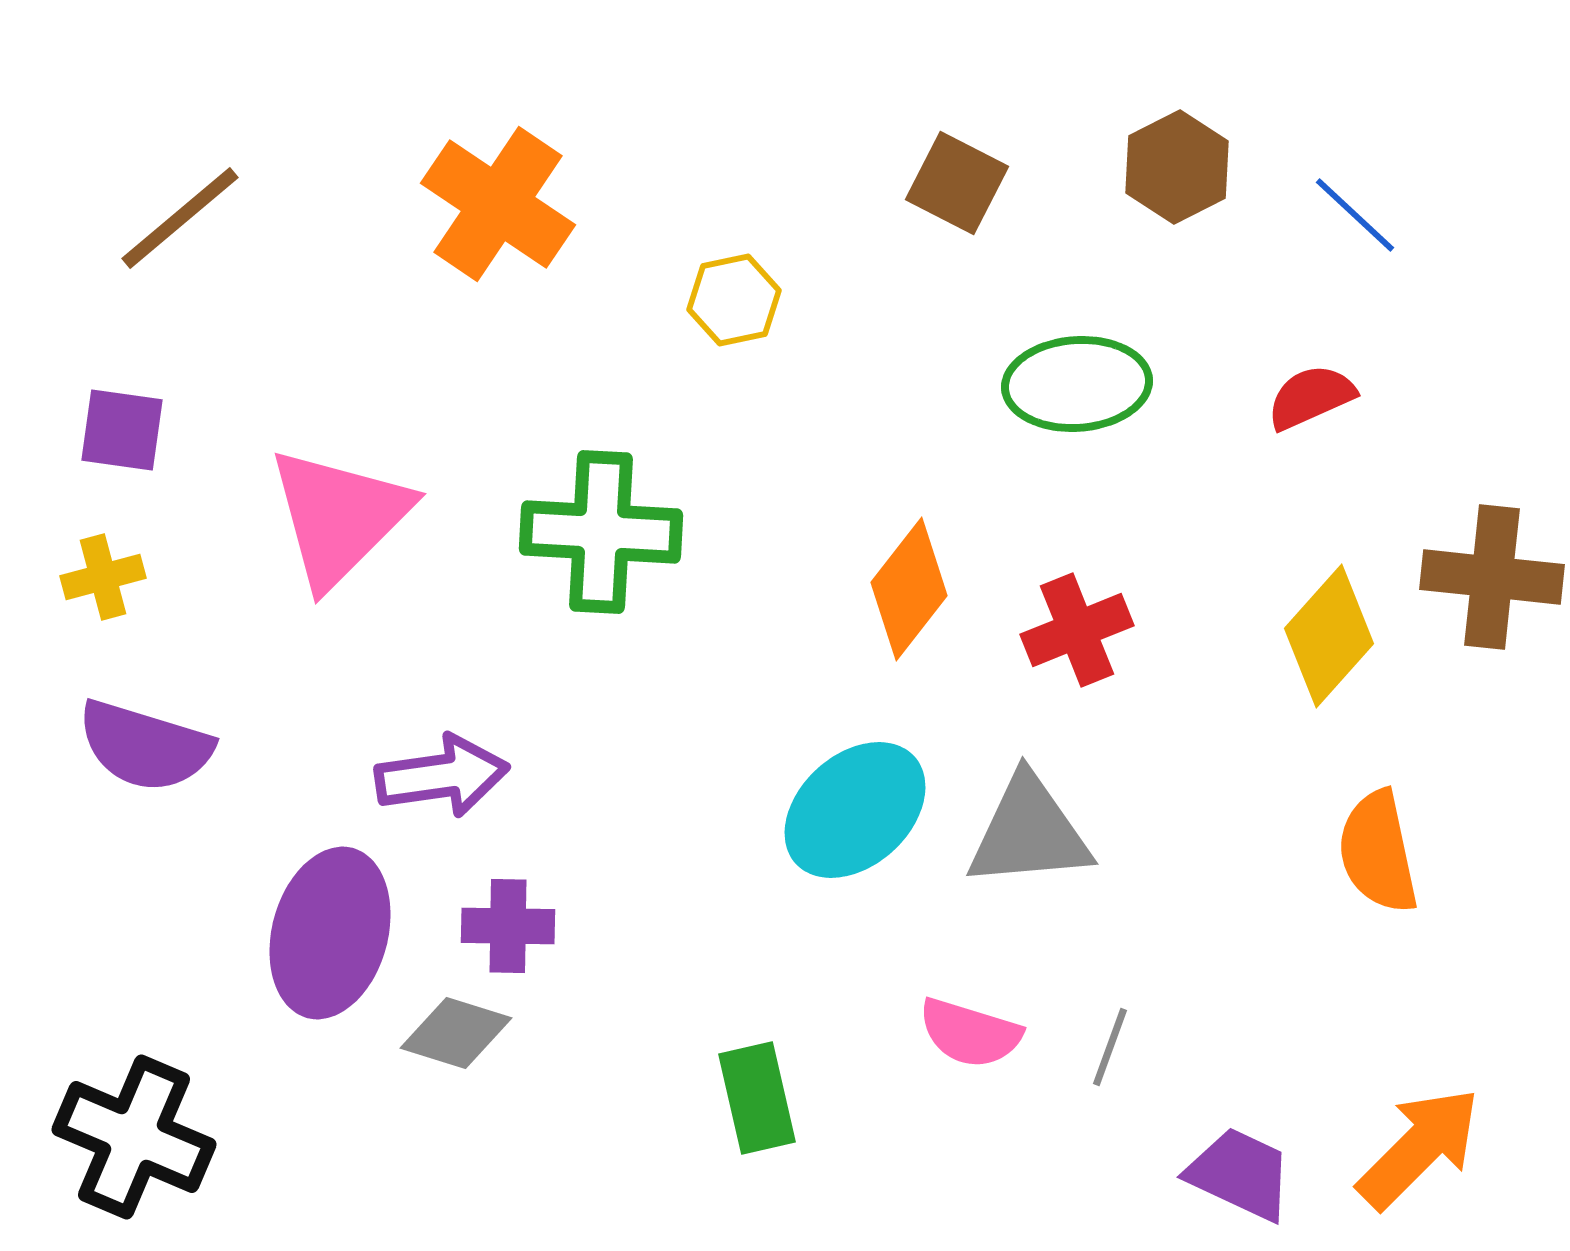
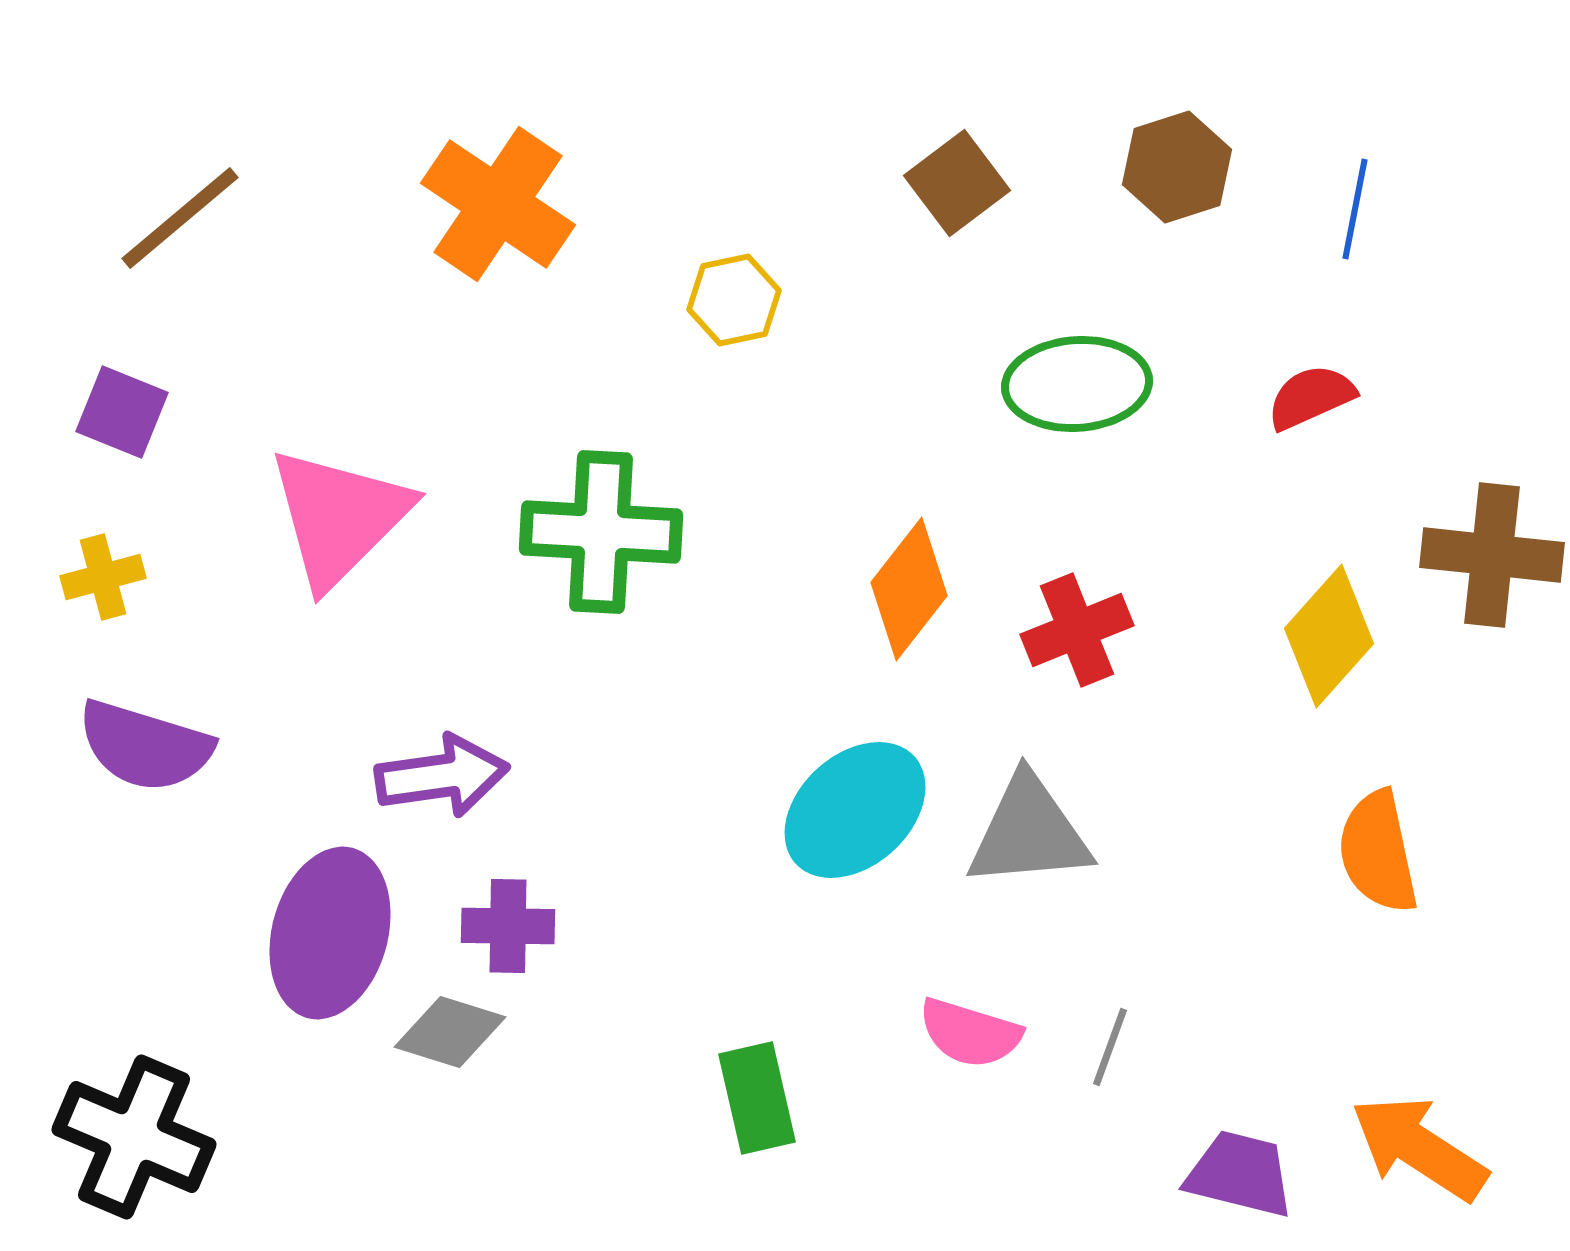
brown hexagon: rotated 9 degrees clockwise
brown square: rotated 26 degrees clockwise
blue line: moved 6 px up; rotated 58 degrees clockwise
purple square: moved 18 px up; rotated 14 degrees clockwise
brown cross: moved 22 px up
gray diamond: moved 6 px left, 1 px up
orange arrow: rotated 102 degrees counterclockwise
purple trapezoid: rotated 11 degrees counterclockwise
